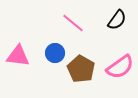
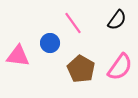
pink line: rotated 15 degrees clockwise
blue circle: moved 5 px left, 10 px up
pink semicircle: rotated 20 degrees counterclockwise
